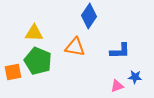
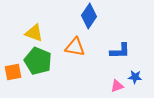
yellow triangle: rotated 18 degrees clockwise
